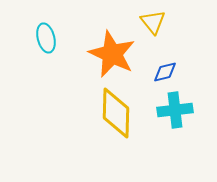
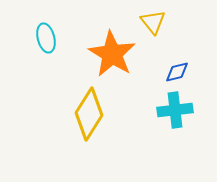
orange star: rotated 6 degrees clockwise
blue diamond: moved 12 px right
yellow diamond: moved 27 px left, 1 px down; rotated 30 degrees clockwise
